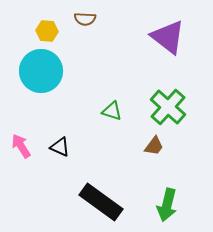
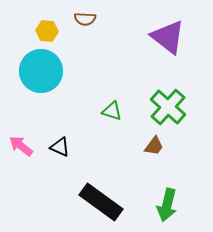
pink arrow: rotated 20 degrees counterclockwise
